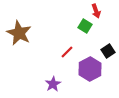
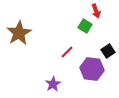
brown star: rotated 15 degrees clockwise
purple hexagon: moved 2 px right; rotated 25 degrees counterclockwise
